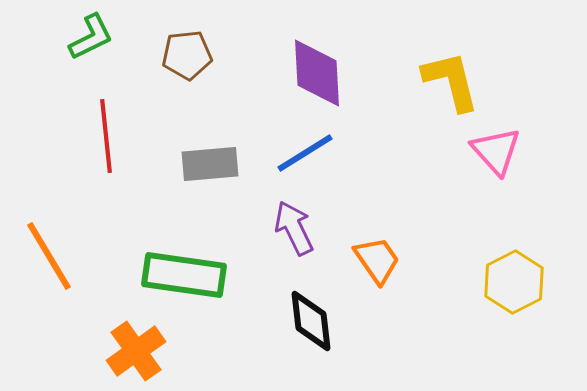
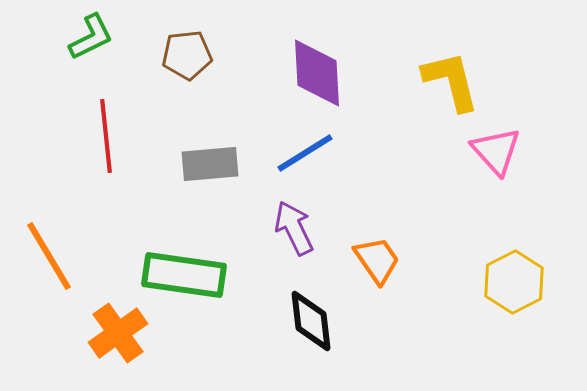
orange cross: moved 18 px left, 18 px up
